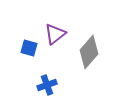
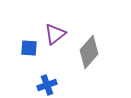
blue square: rotated 12 degrees counterclockwise
